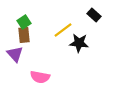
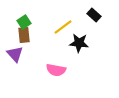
yellow line: moved 3 px up
pink semicircle: moved 16 px right, 7 px up
